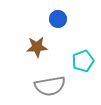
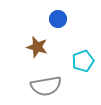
brown star: rotated 20 degrees clockwise
gray semicircle: moved 4 px left
